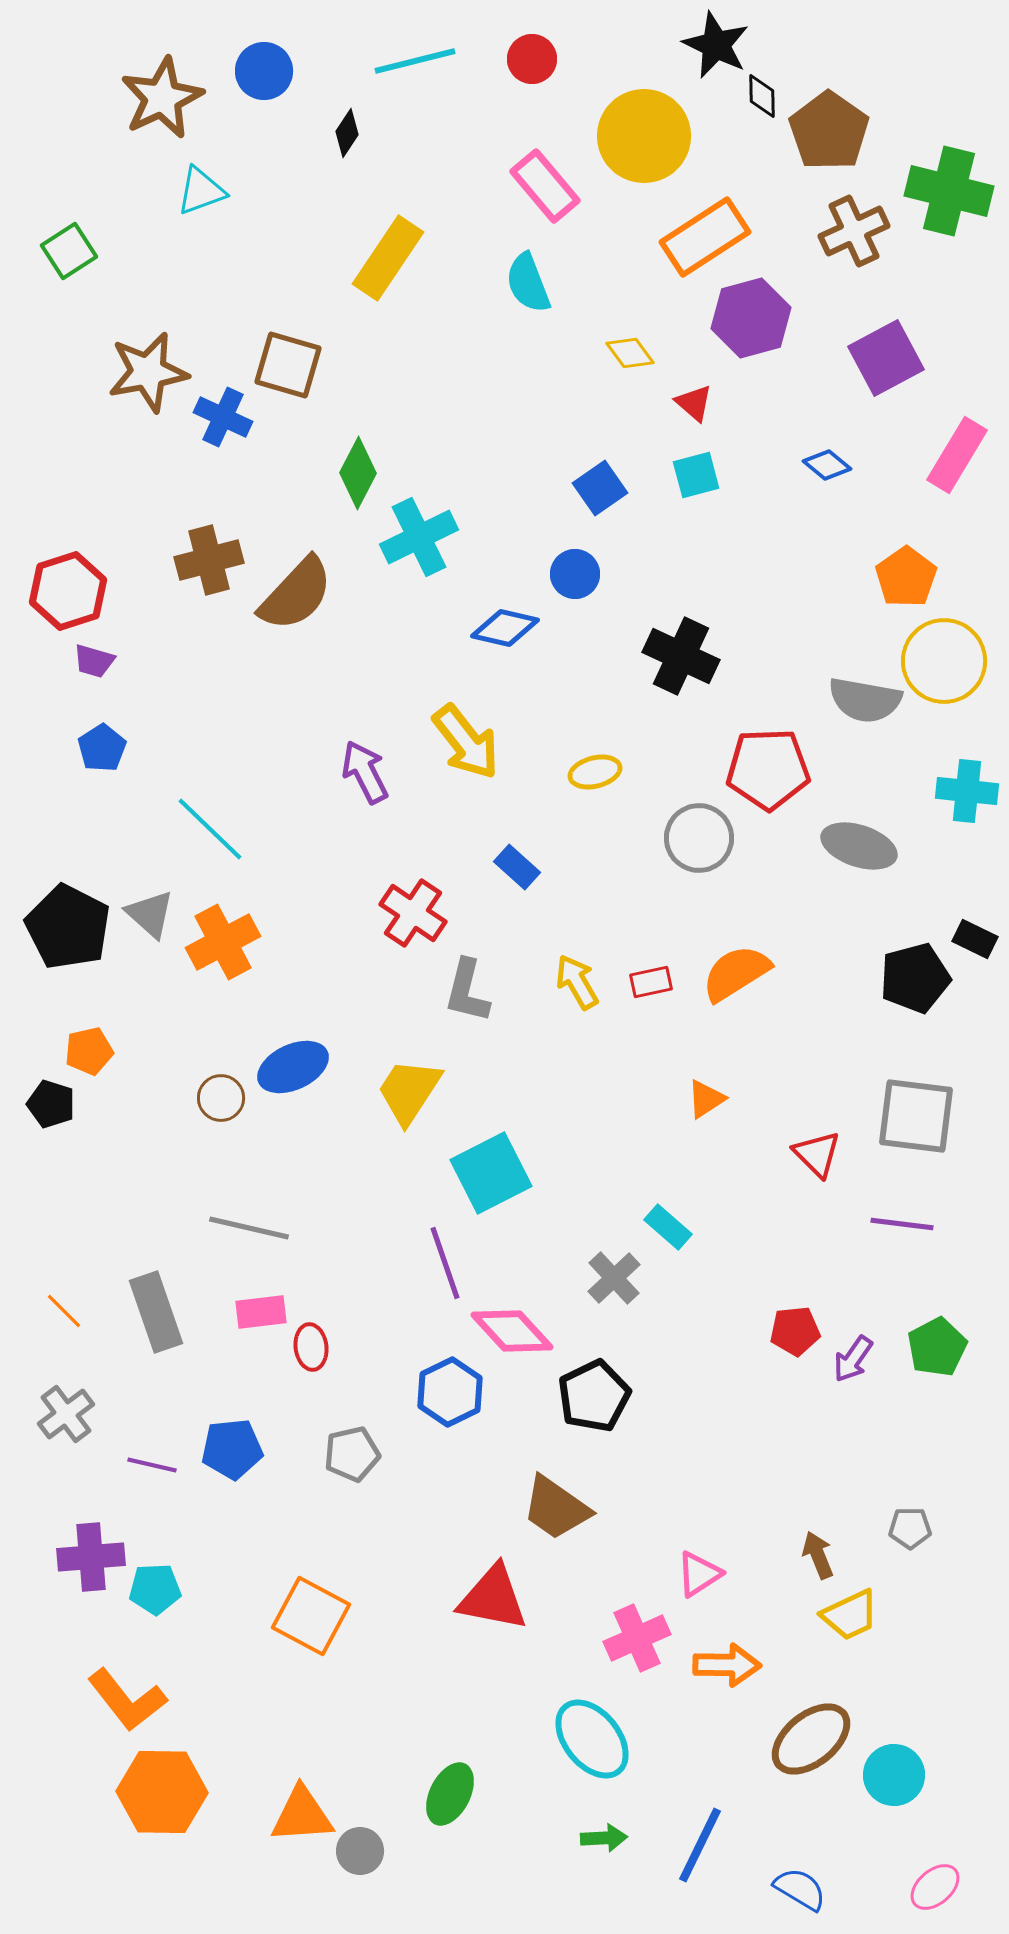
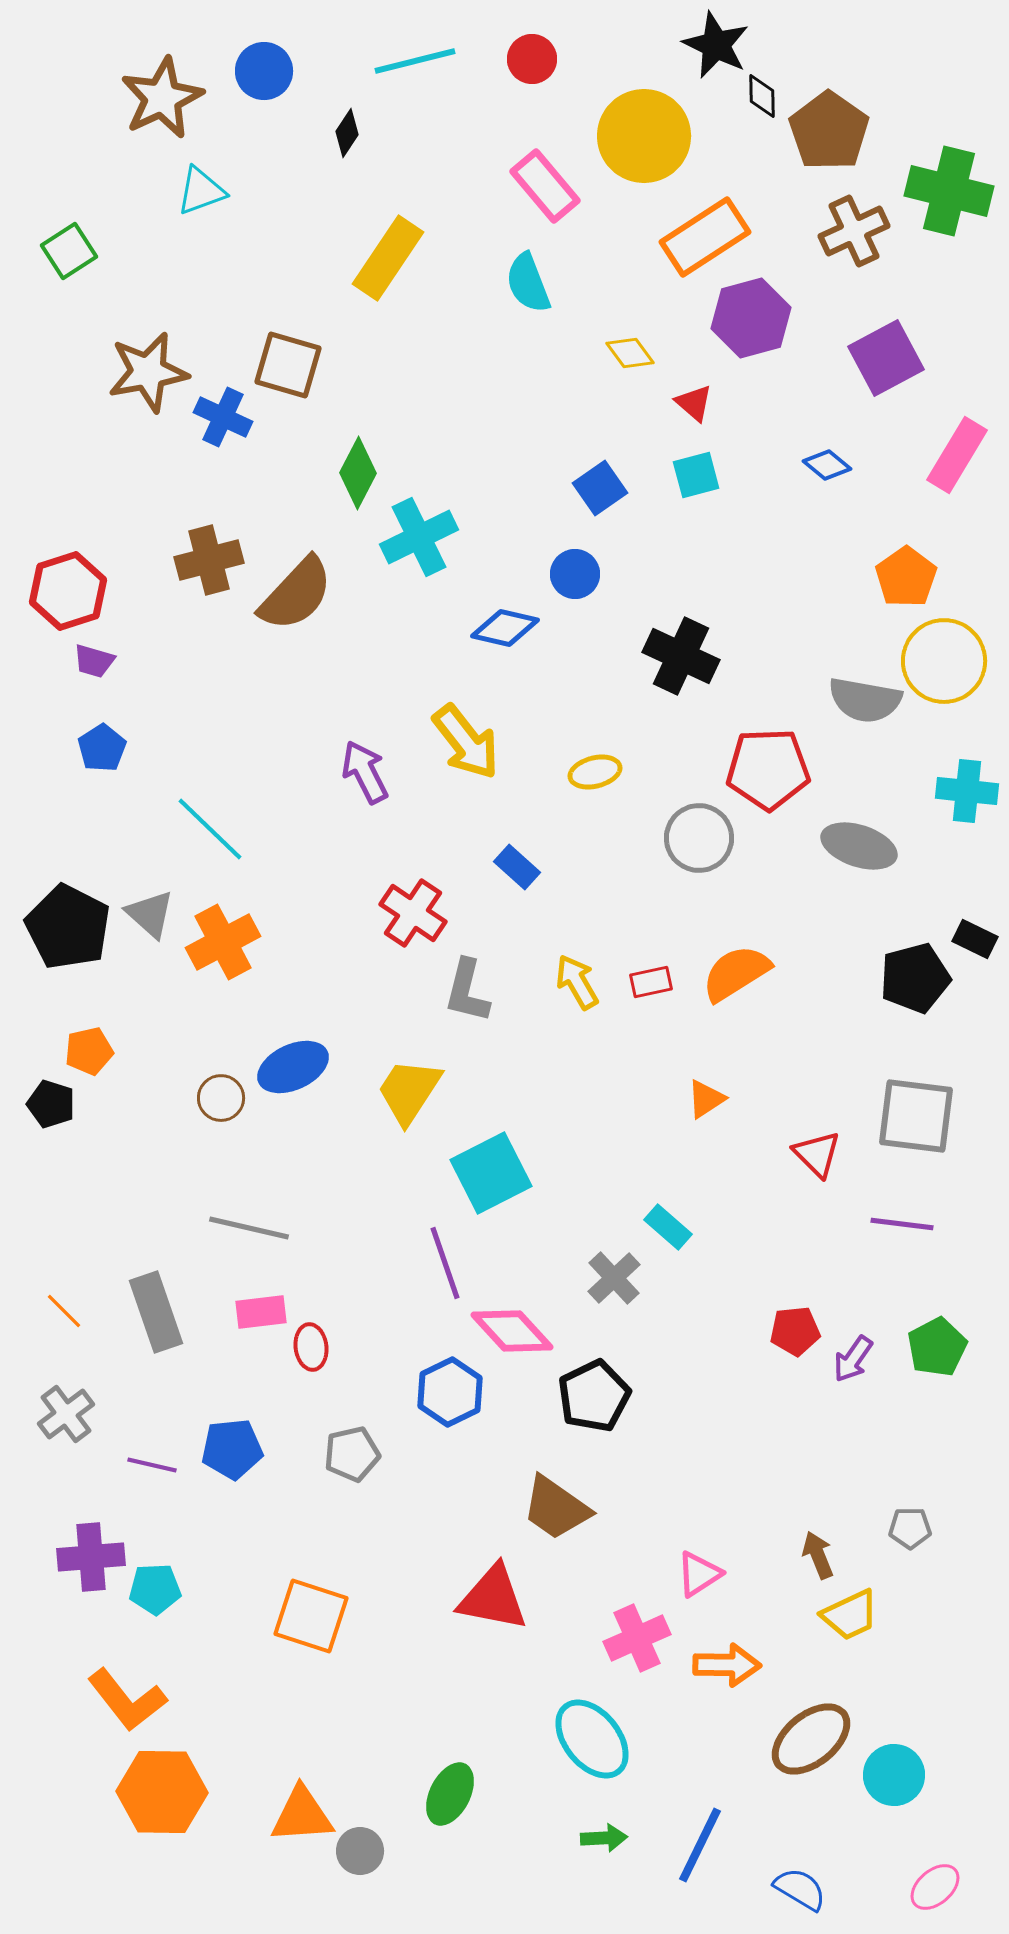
orange square at (311, 1616): rotated 10 degrees counterclockwise
